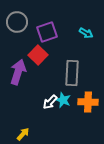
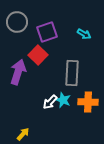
cyan arrow: moved 2 px left, 1 px down
